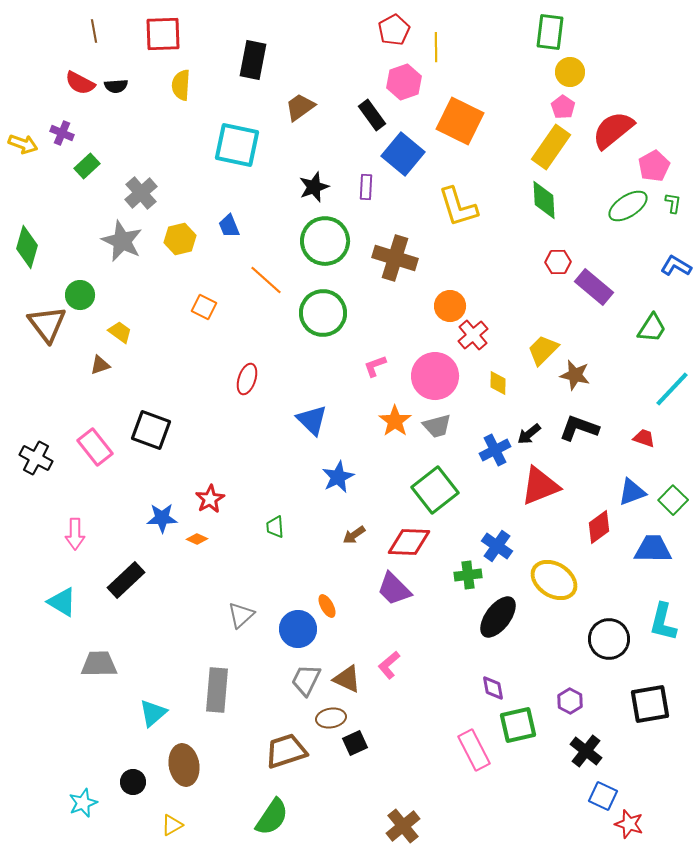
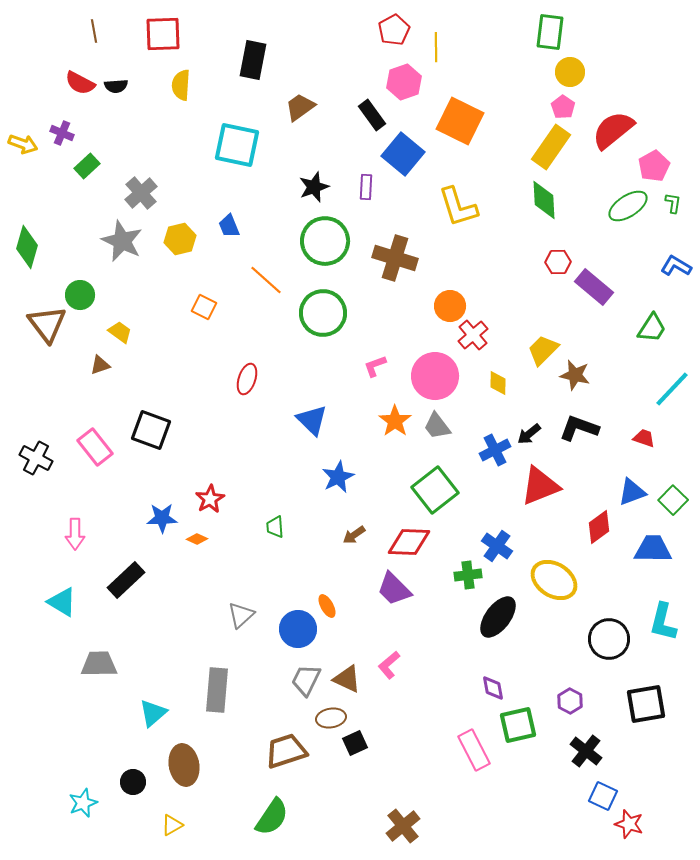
gray trapezoid at (437, 426): rotated 68 degrees clockwise
black square at (650, 704): moved 4 px left
